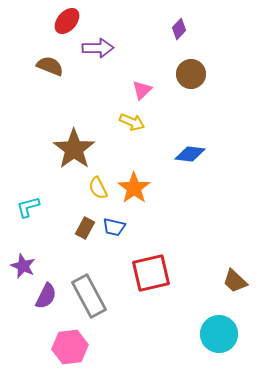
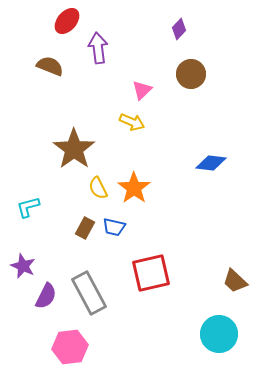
purple arrow: rotated 96 degrees counterclockwise
blue diamond: moved 21 px right, 9 px down
gray rectangle: moved 3 px up
